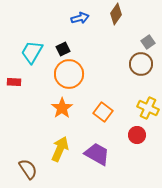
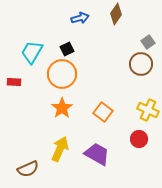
black square: moved 4 px right
orange circle: moved 7 px left
yellow cross: moved 2 px down
red circle: moved 2 px right, 4 px down
brown semicircle: rotated 100 degrees clockwise
